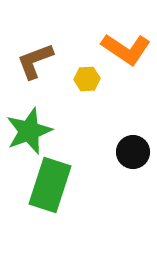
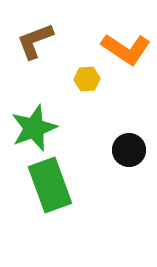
brown L-shape: moved 20 px up
green star: moved 5 px right, 3 px up
black circle: moved 4 px left, 2 px up
green rectangle: rotated 38 degrees counterclockwise
